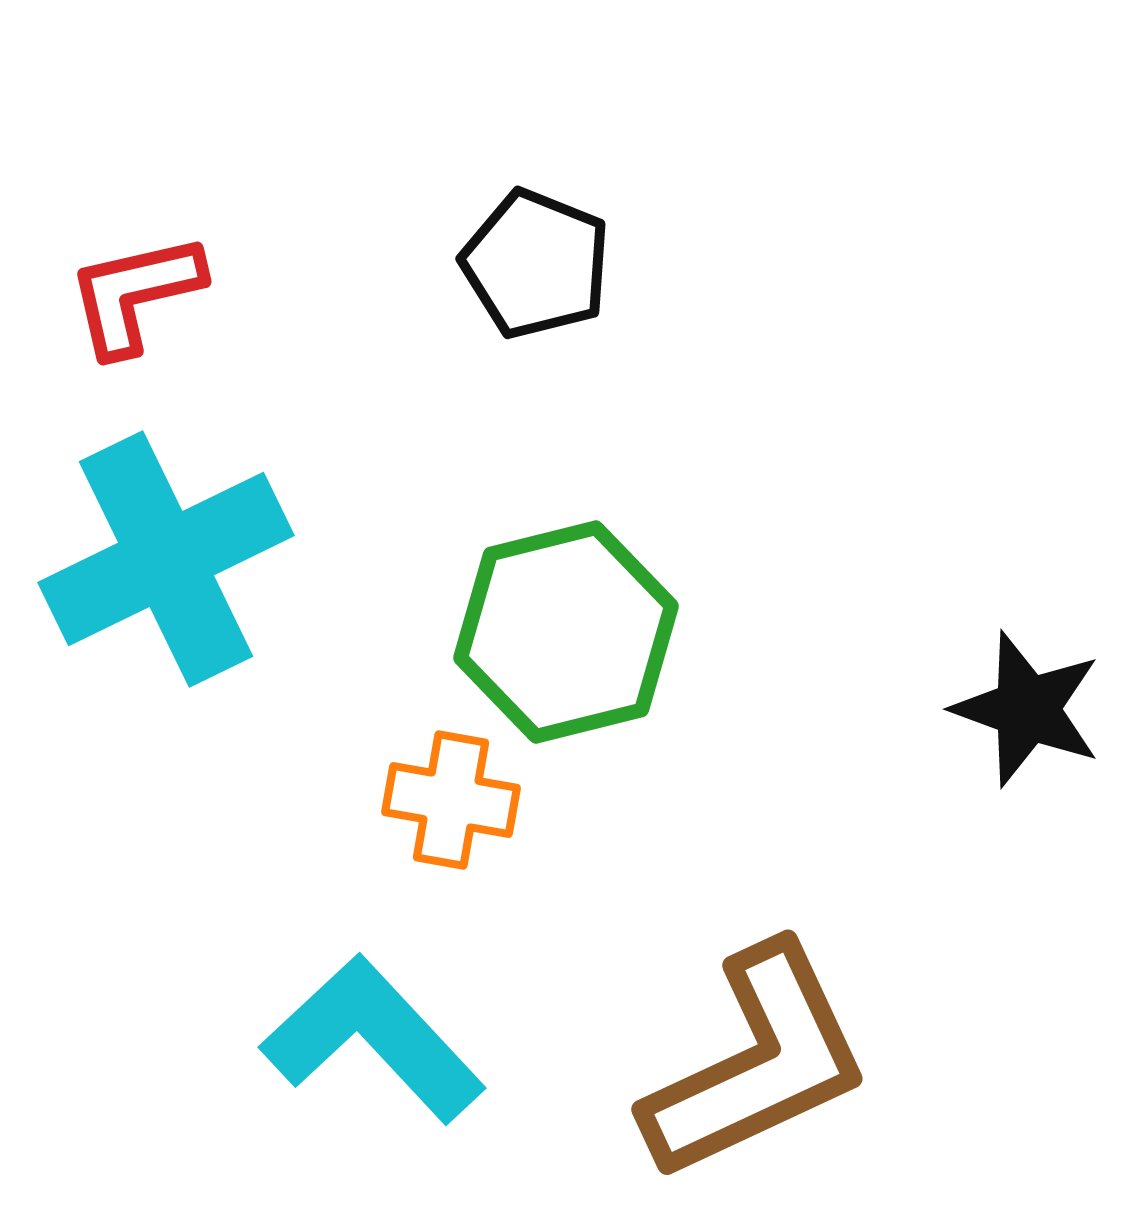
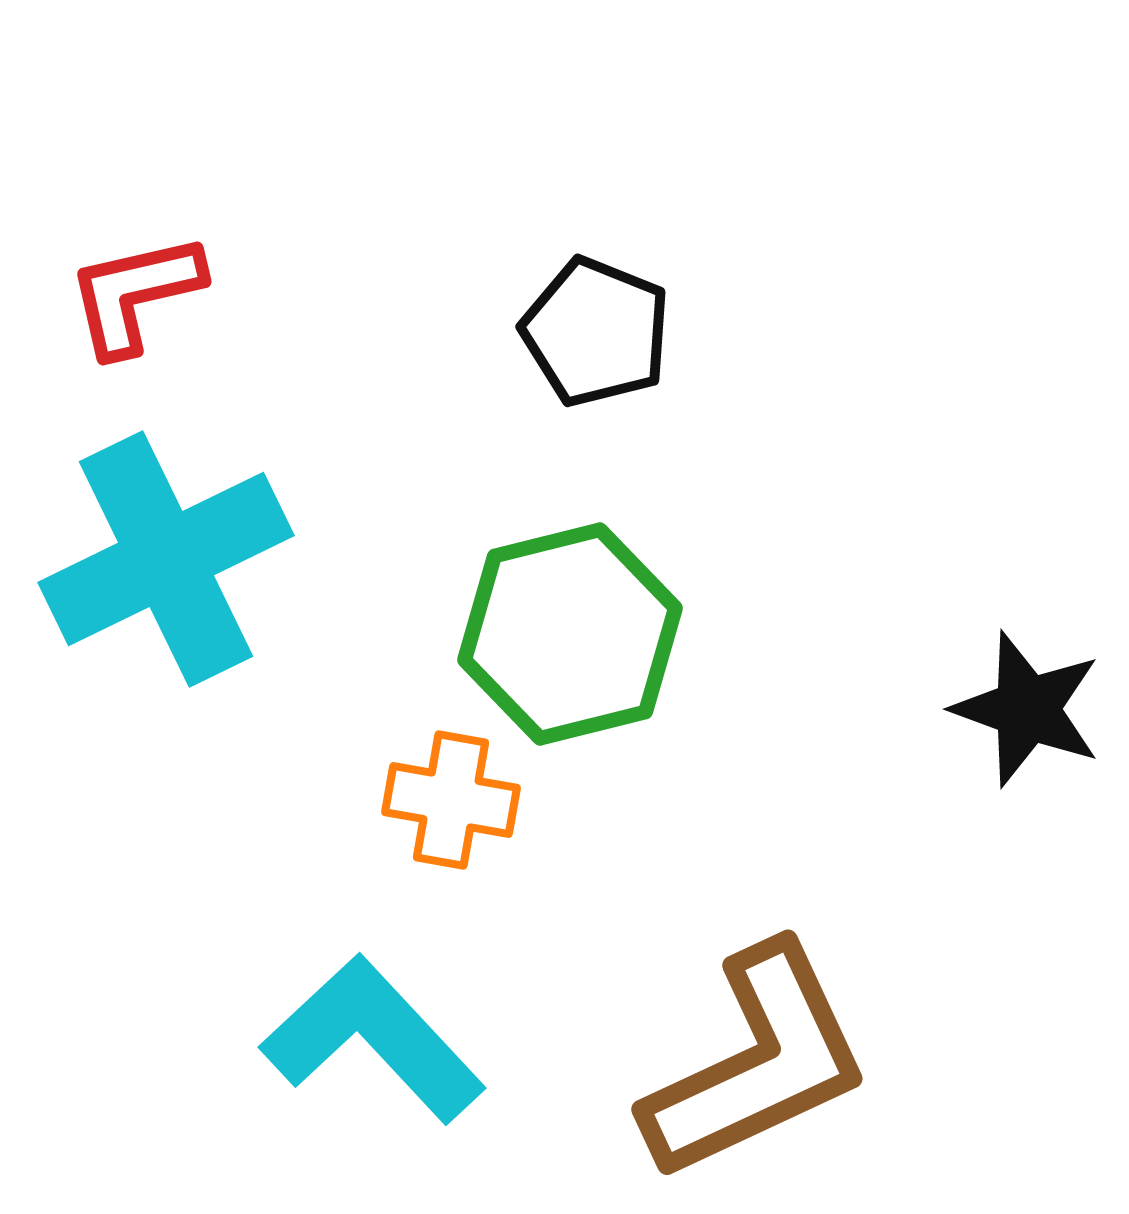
black pentagon: moved 60 px right, 68 px down
green hexagon: moved 4 px right, 2 px down
